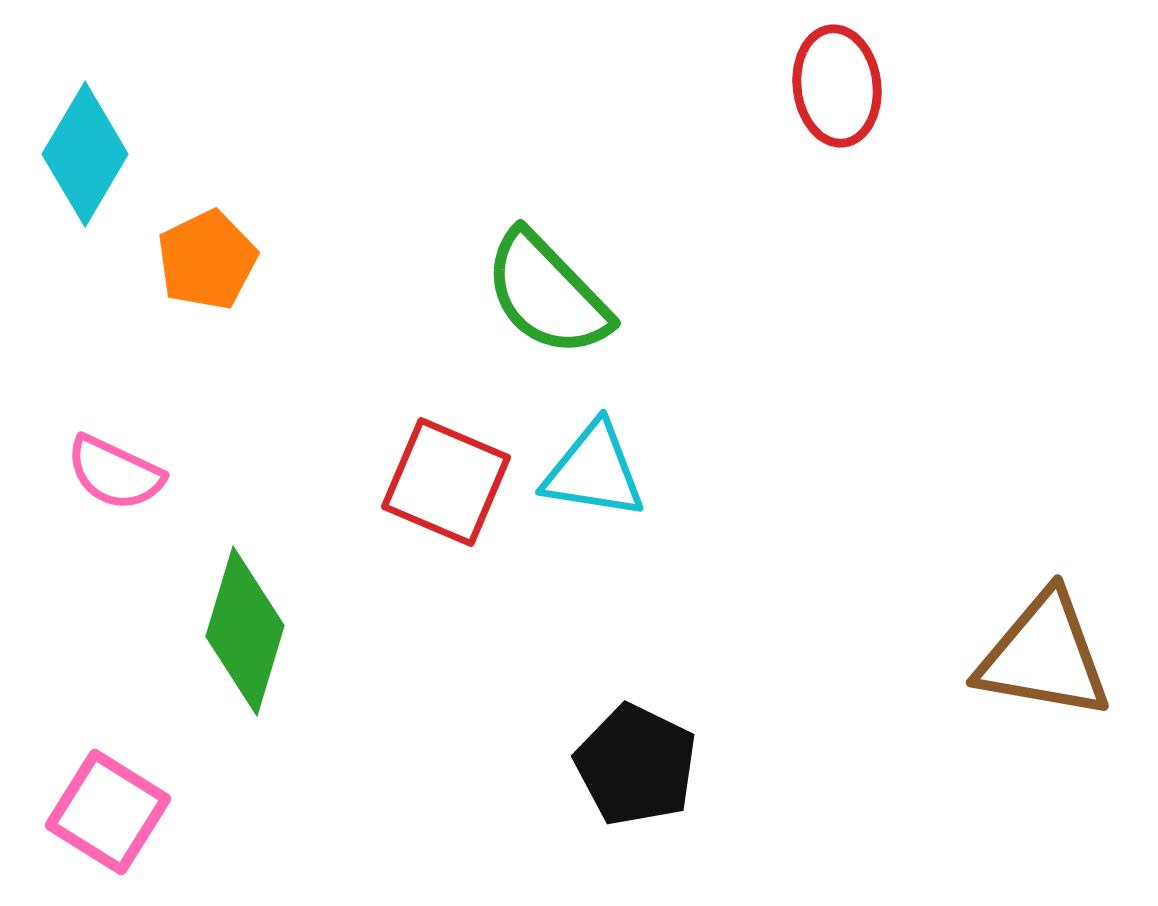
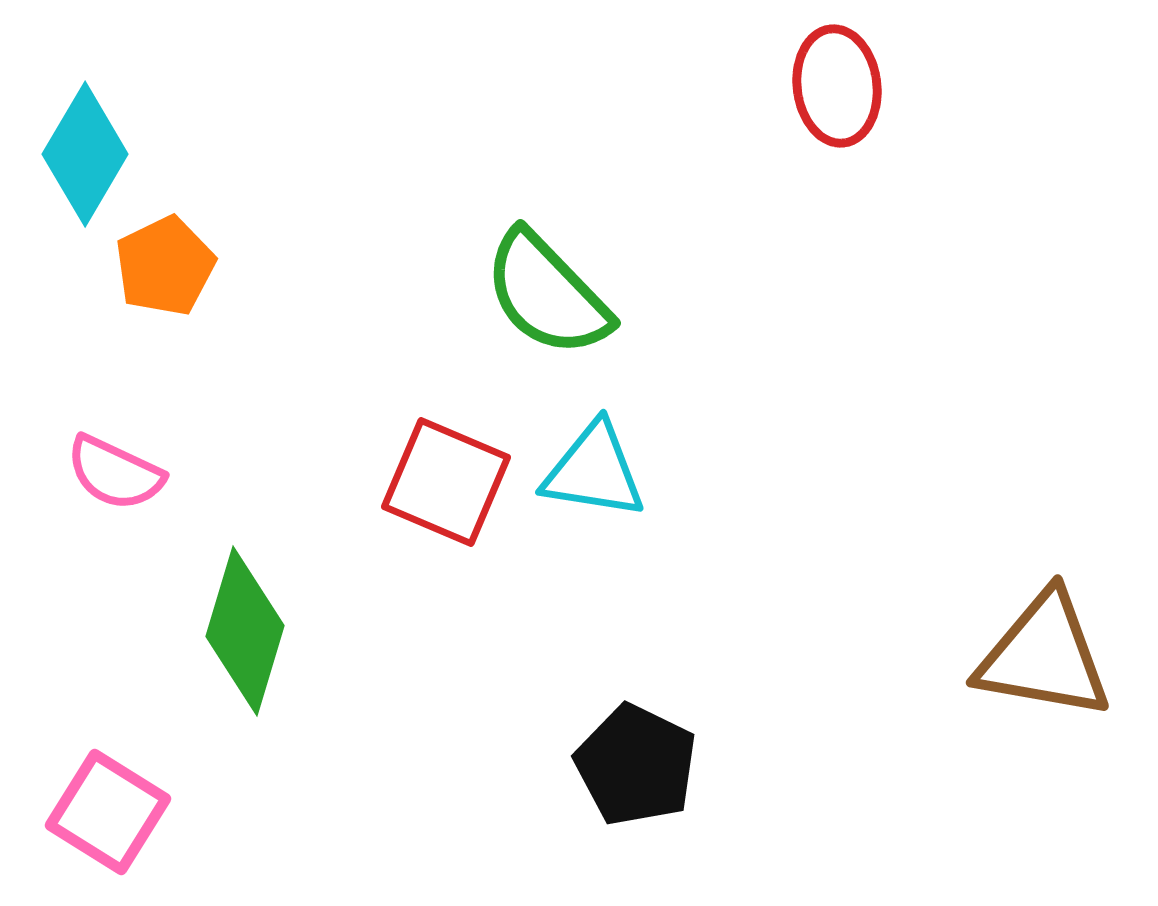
orange pentagon: moved 42 px left, 6 px down
